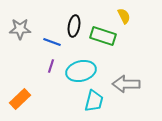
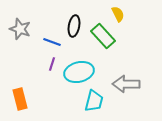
yellow semicircle: moved 6 px left, 2 px up
gray star: rotated 20 degrees clockwise
green rectangle: rotated 30 degrees clockwise
purple line: moved 1 px right, 2 px up
cyan ellipse: moved 2 px left, 1 px down
orange rectangle: rotated 60 degrees counterclockwise
